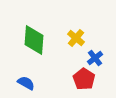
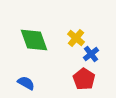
green diamond: rotated 24 degrees counterclockwise
blue cross: moved 4 px left, 4 px up
